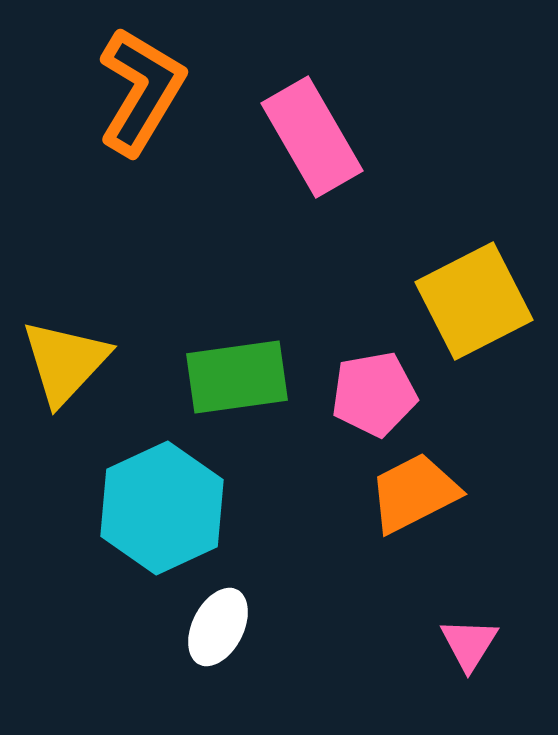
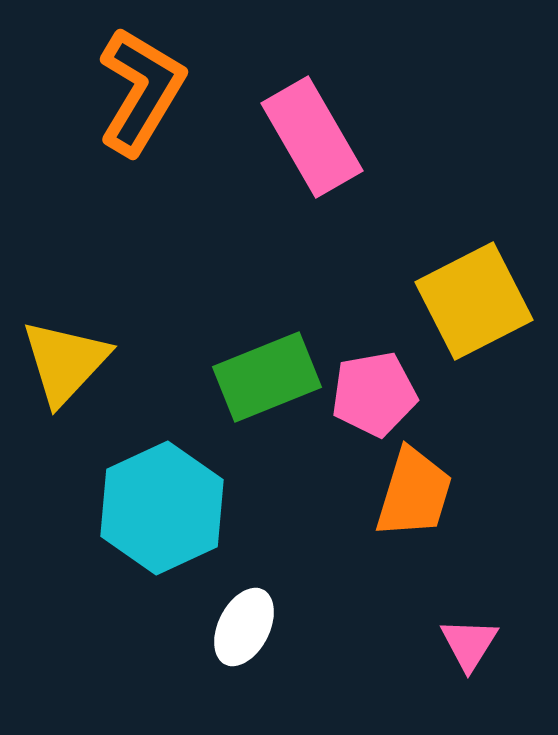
green rectangle: moved 30 px right; rotated 14 degrees counterclockwise
orange trapezoid: rotated 134 degrees clockwise
white ellipse: moved 26 px right
